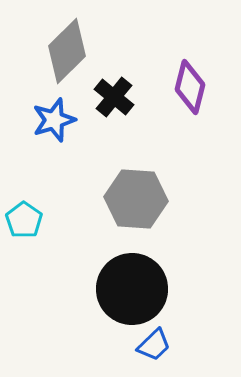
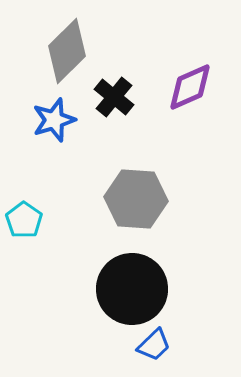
purple diamond: rotated 52 degrees clockwise
